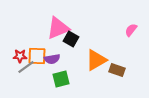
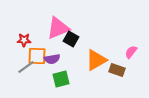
pink semicircle: moved 22 px down
red star: moved 4 px right, 16 px up
